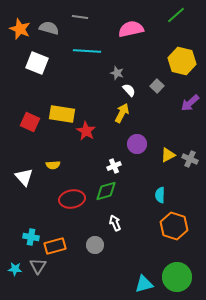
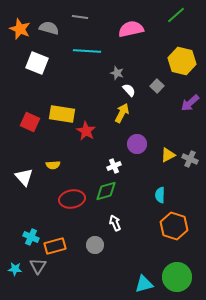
cyan cross: rotated 14 degrees clockwise
